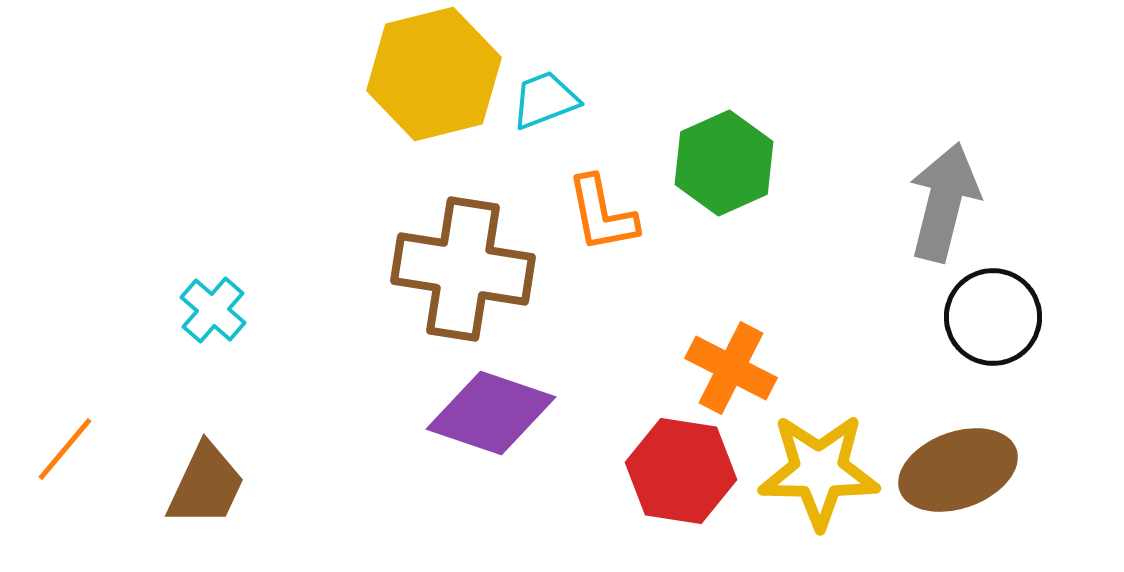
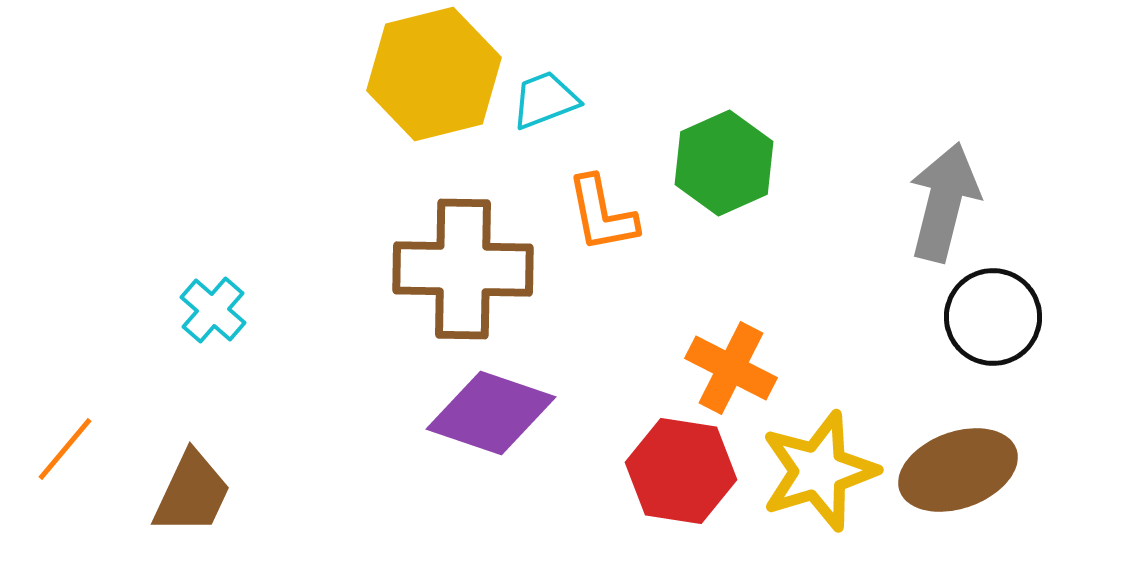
brown cross: rotated 8 degrees counterclockwise
yellow star: rotated 18 degrees counterclockwise
brown trapezoid: moved 14 px left, 8 px down
